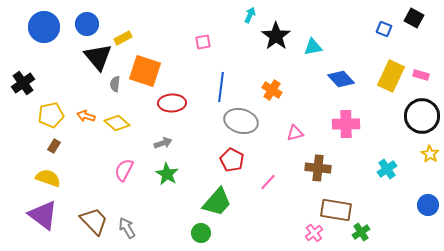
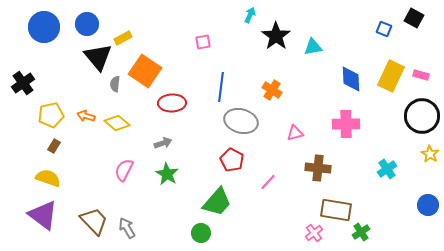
orange square at (145, 71): rotated 16 degrees clockwise
blue diamond at (341, 79): moved 10 px right; rotated 40 degrees clockwise
